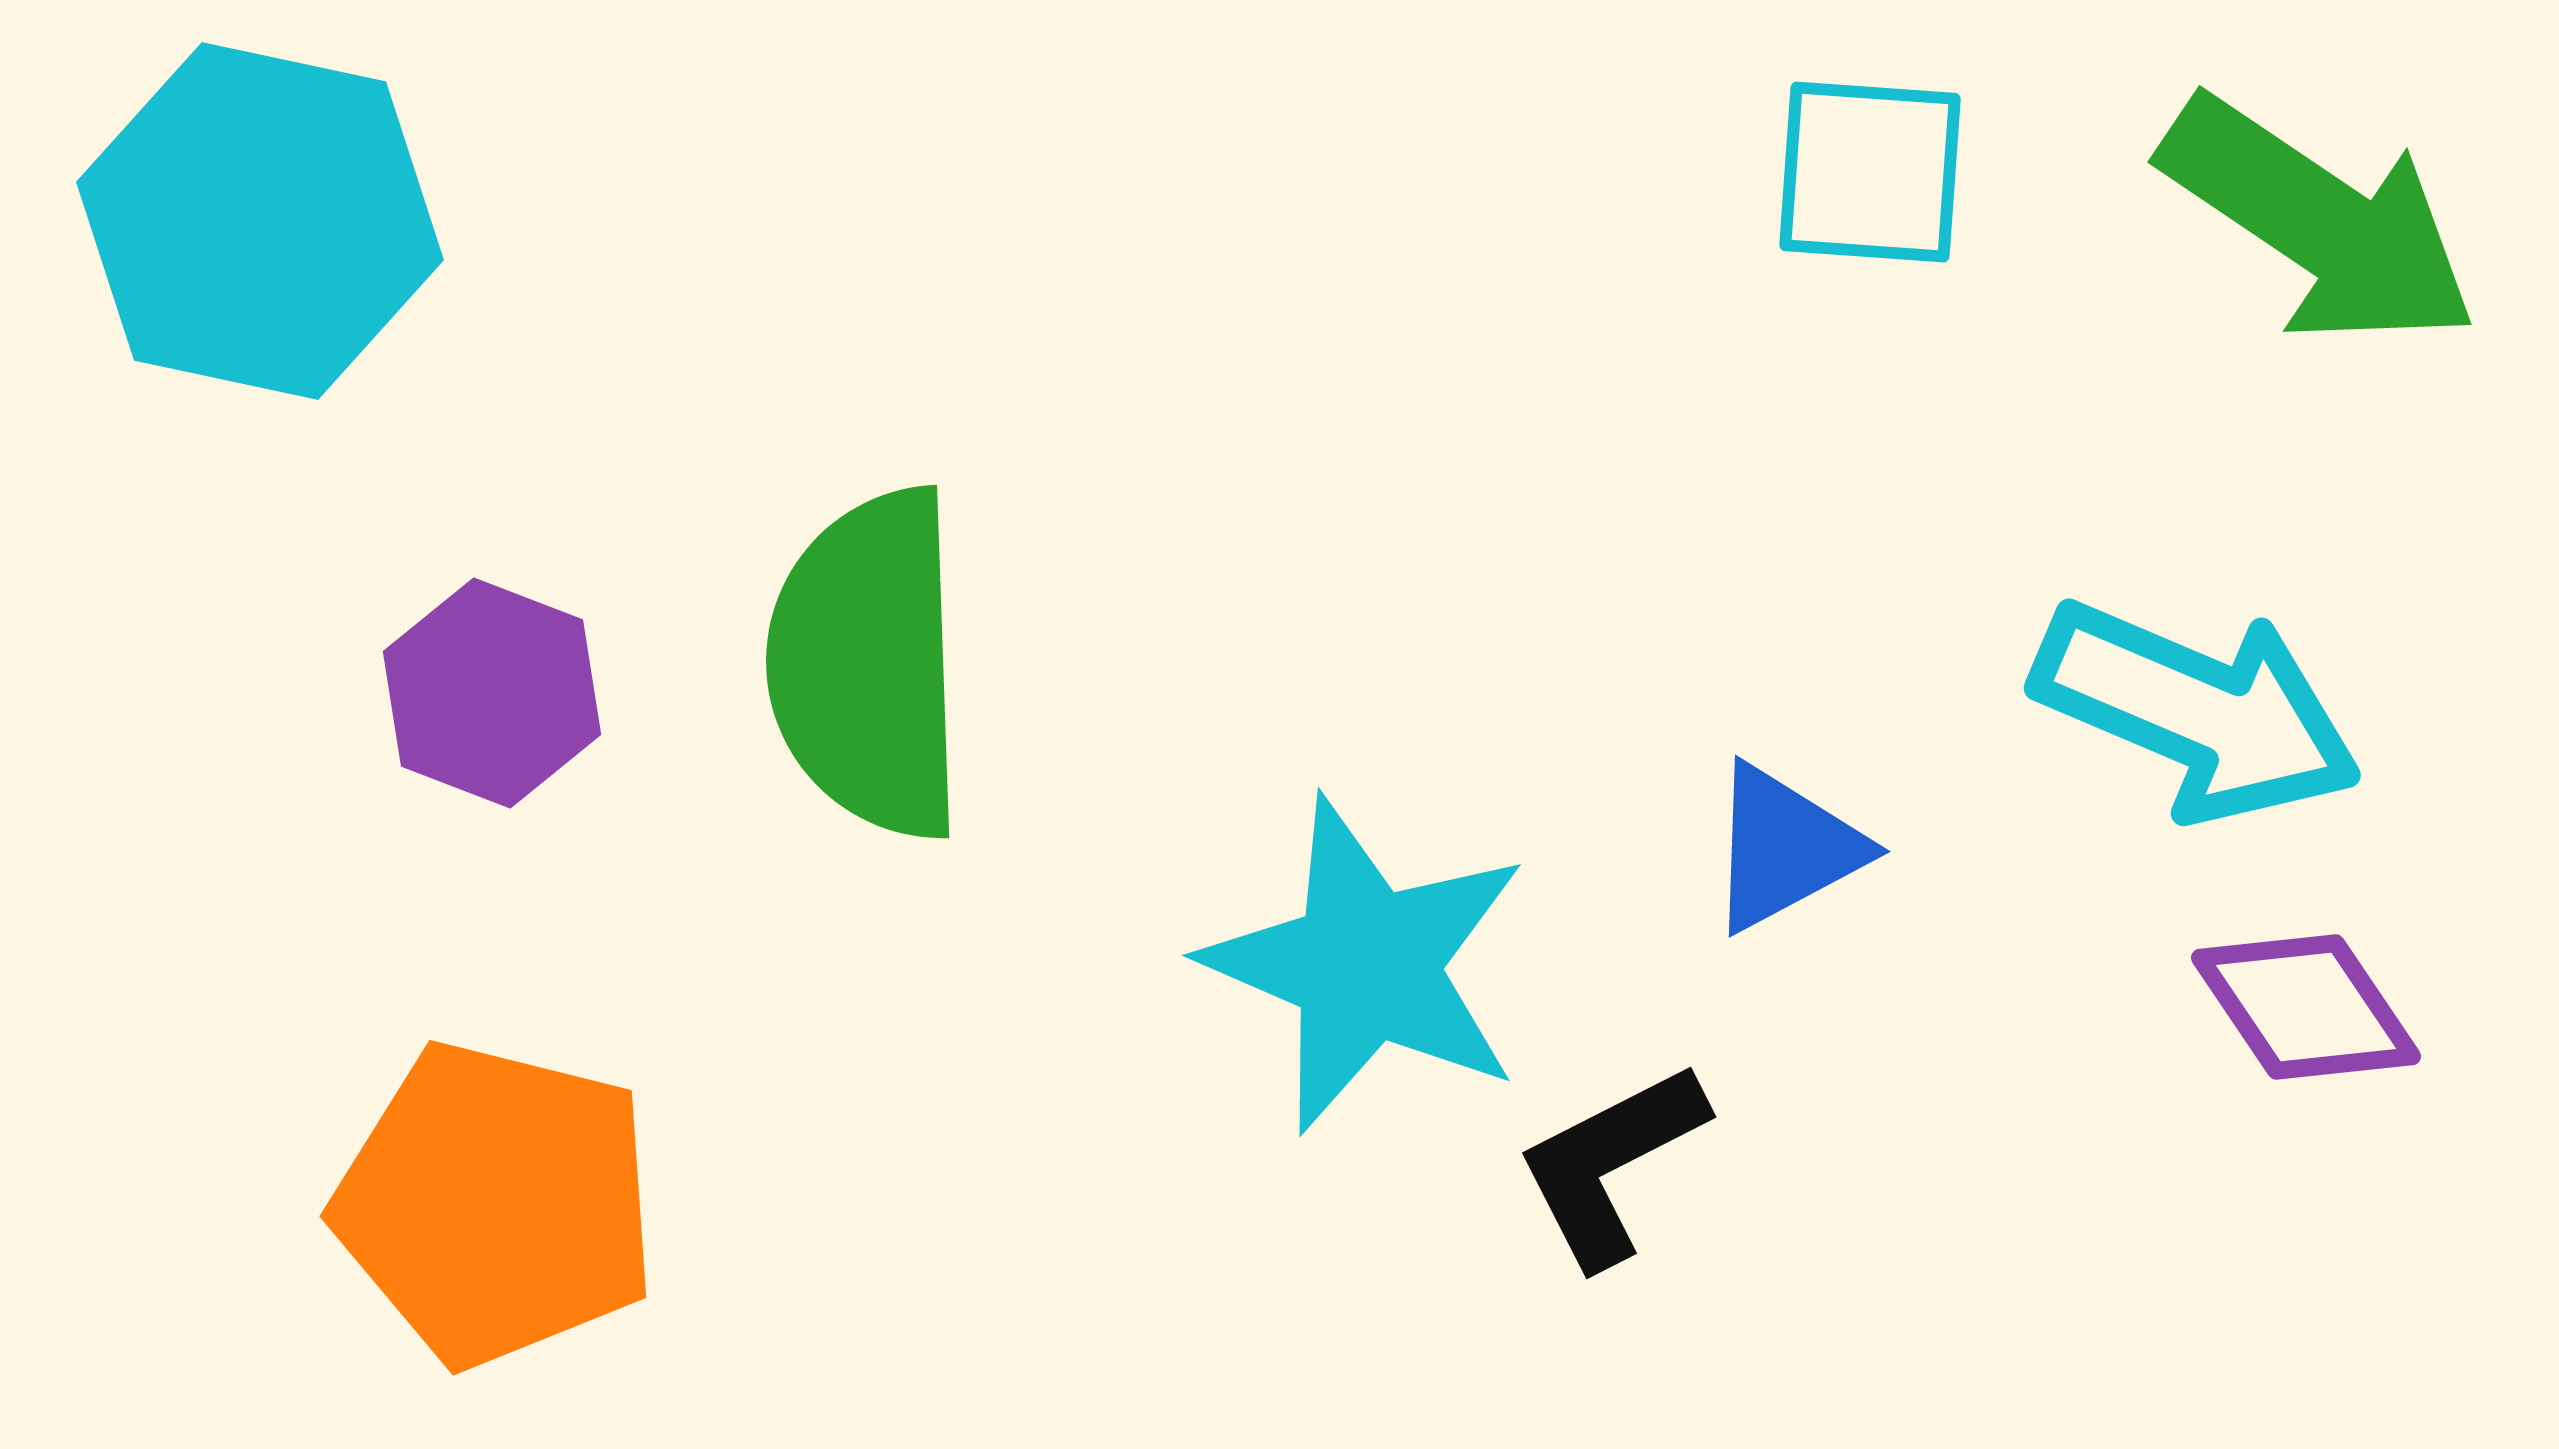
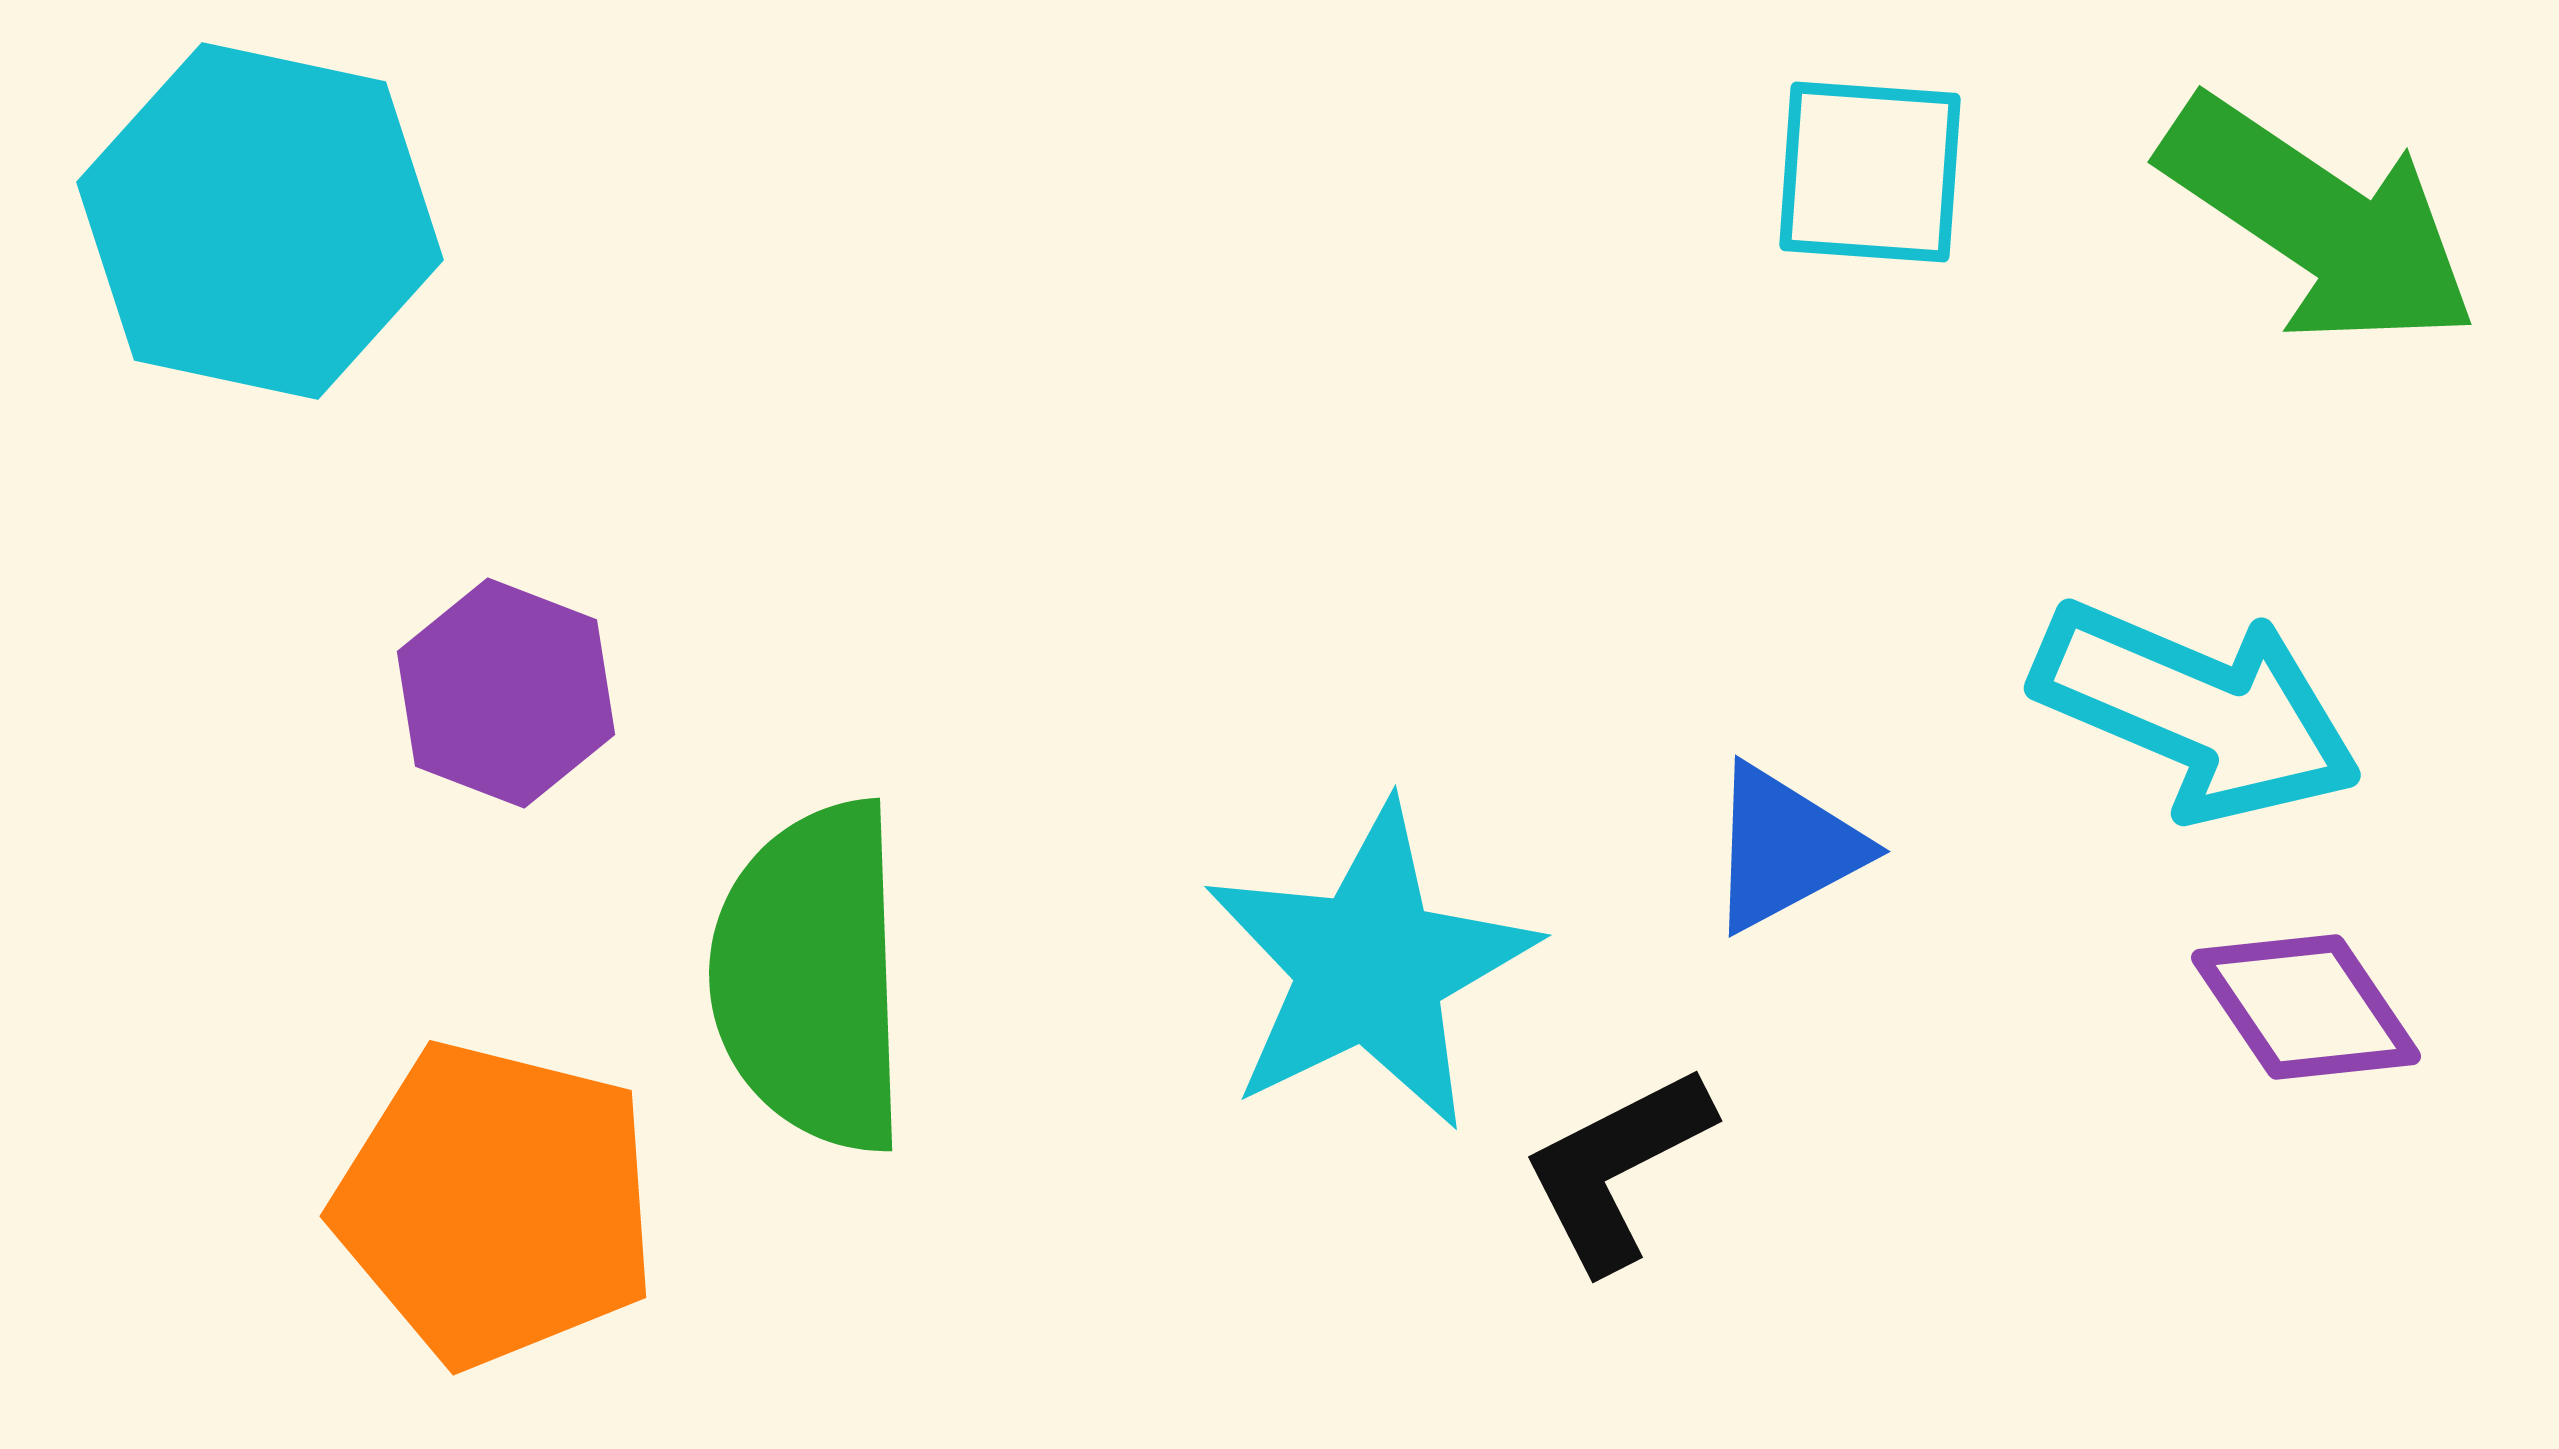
green semicircle: moved 57 px left, 313 px down
purple hexagon: moved 14 px right
cyan star: moved 4 px right, 2 px down; rotated 23 degrees clockwise
black L-shape: moved 6 px right, 4 px down
